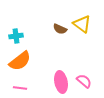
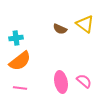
yellow triangle: moved 3 px right
cyan cross: moved 2 px down
